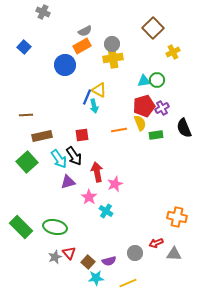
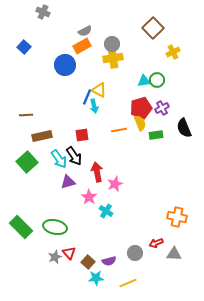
red pentagon at (144, 106): moved 3 px left, 2 px down
